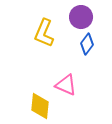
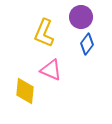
pink triangle: moved 15 px left, 15 px up
yellow diamond: moved 15 px left, 15 px up
